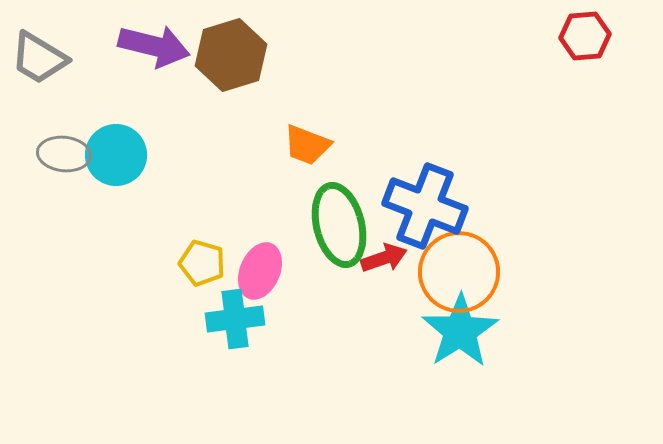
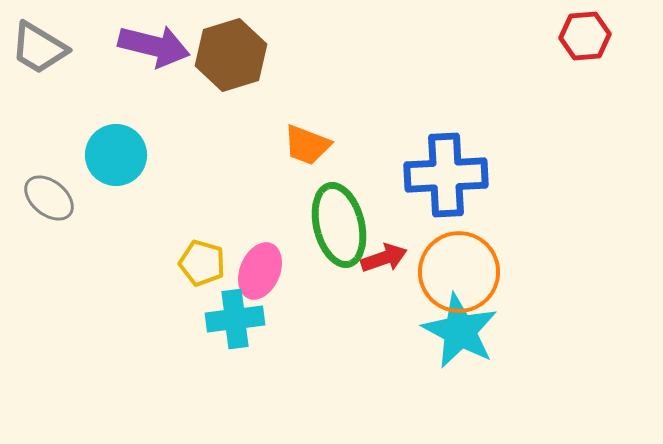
gray trapezoid: moved 10 px up
gray ellipse: moved 15 px left, 44 px down; rotated 33 degrees clockwise
blue cross: moved 21 px right, 31 px up; rotated 24 degrees counterclockwise
cyan star: rotated 12 degrees counterclockwise
